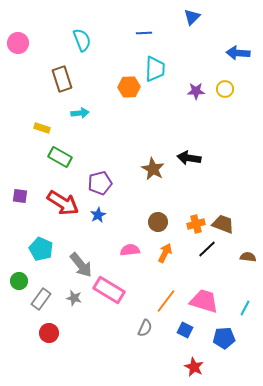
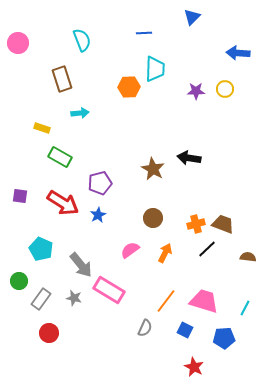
brown circle: moved 5 px left, 4 px up
pink semicircle: rotated 30 degrees counterclockwise
